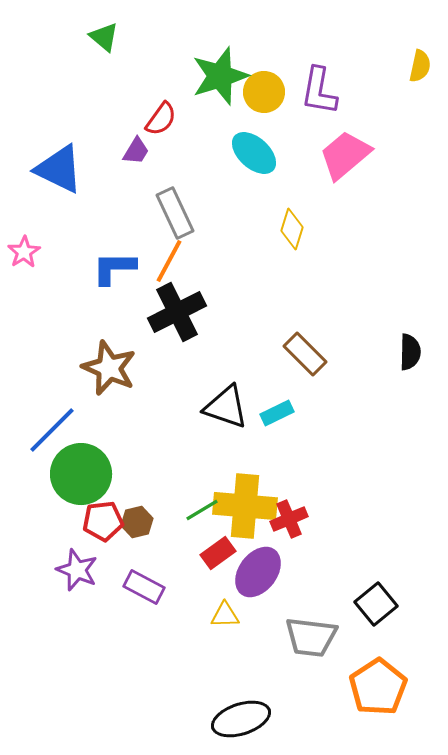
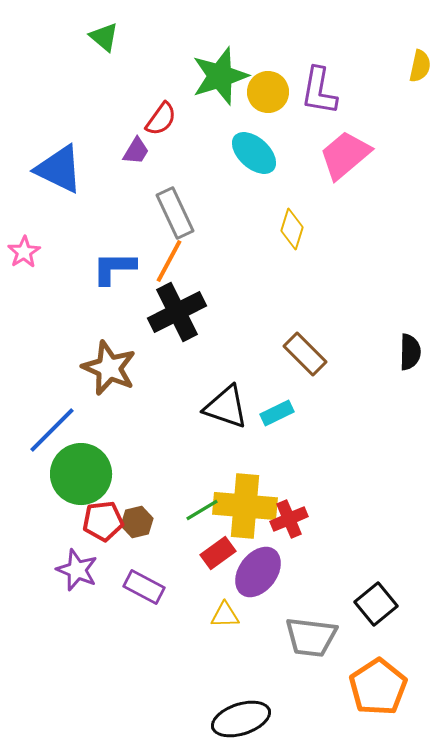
yellow circle: moved 4 px right
